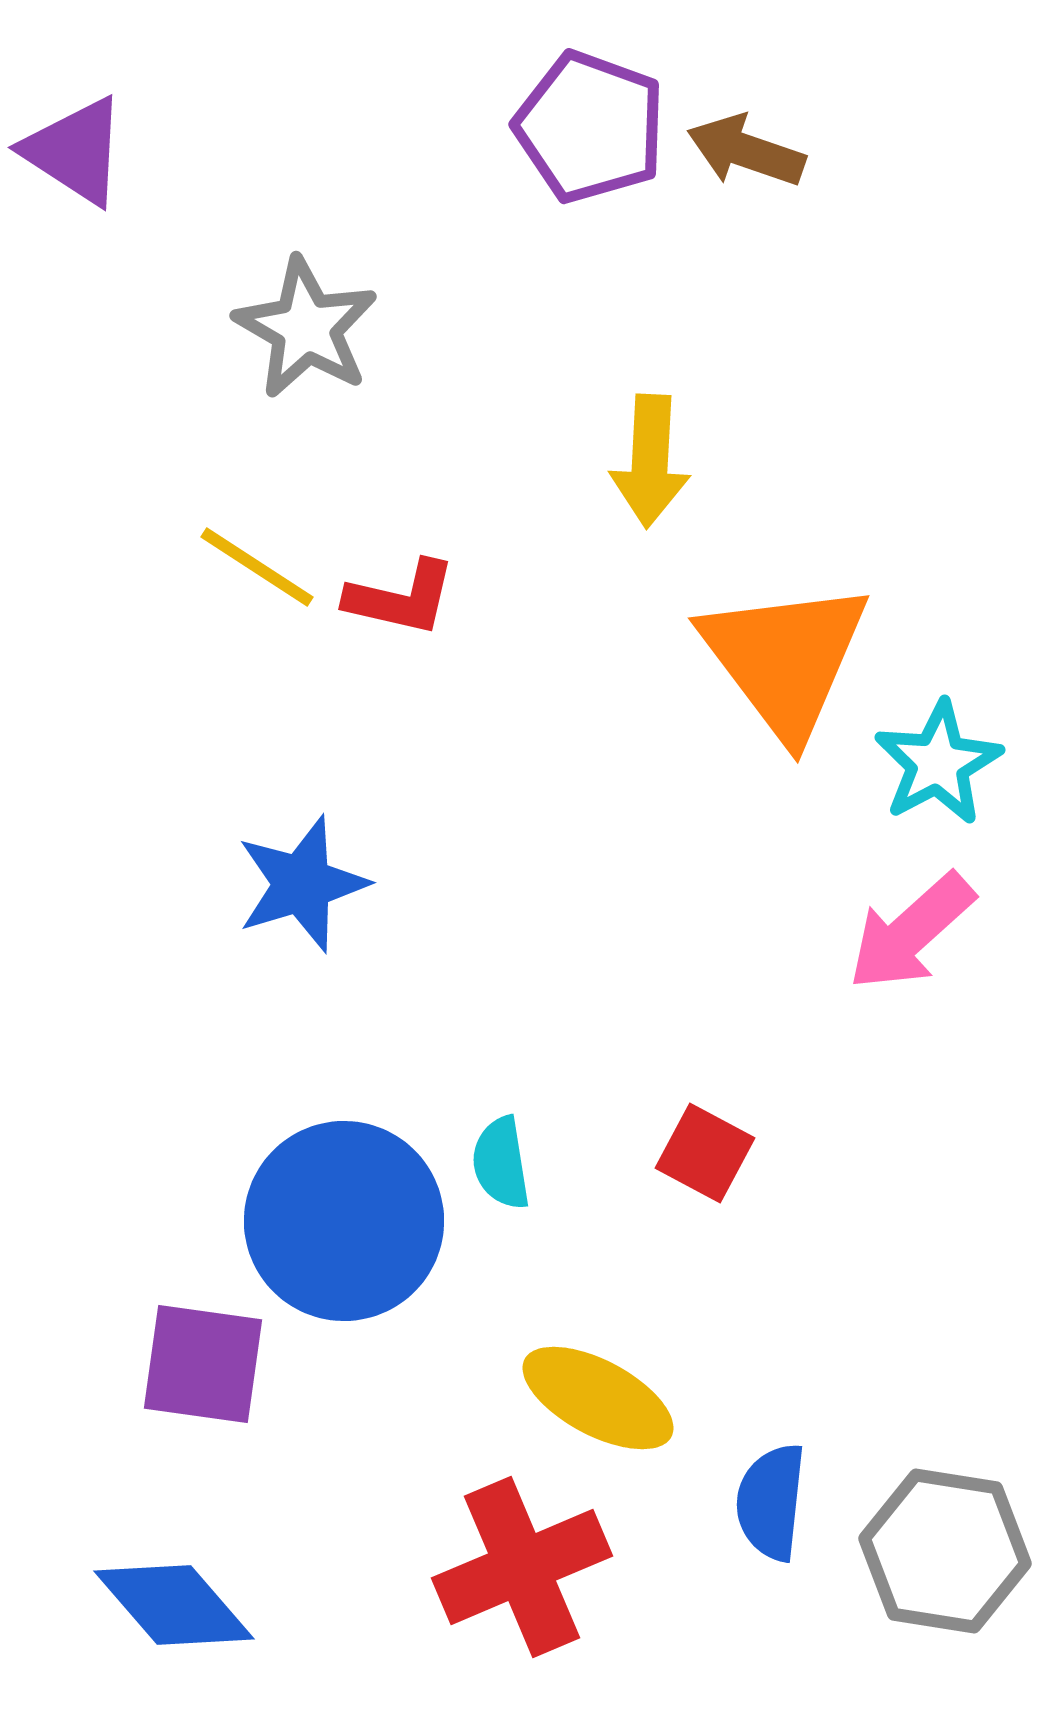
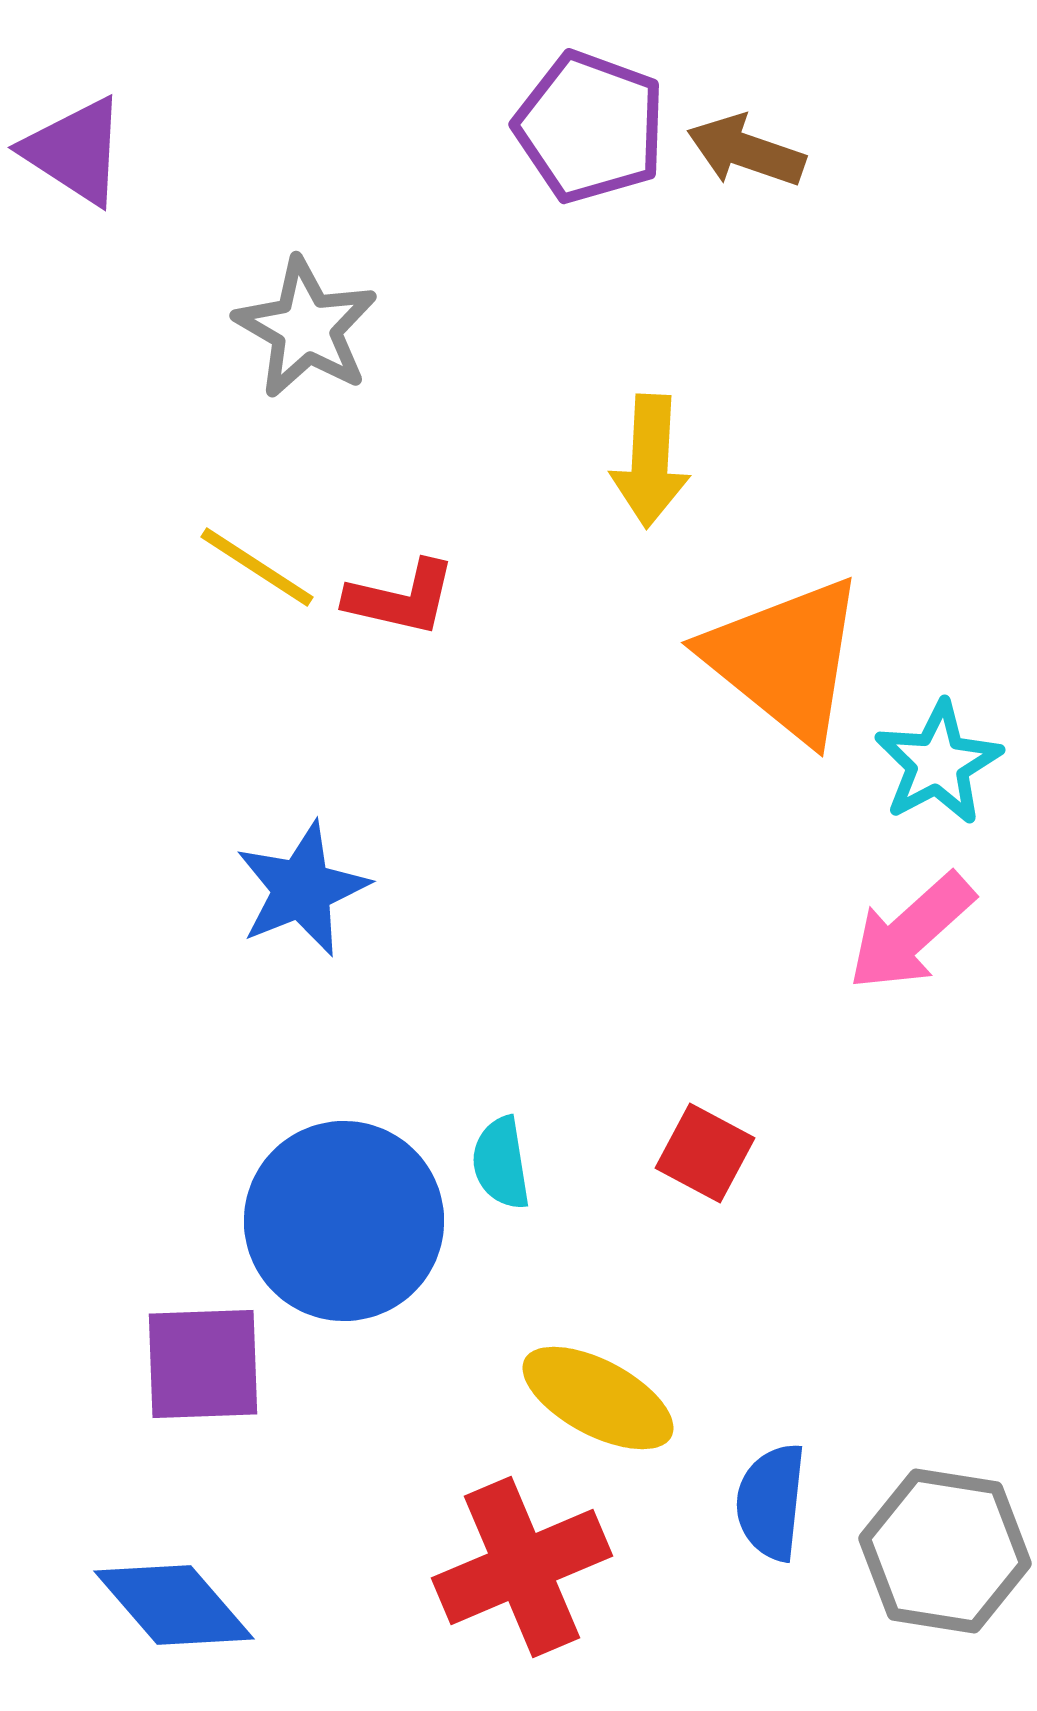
orange triangle: rotated 14 degrees counterclockwise
blue star: moved 5 px down; rotated 5 degrees counterclockwise
purple square: rotated 10 degrees counterclockwise
